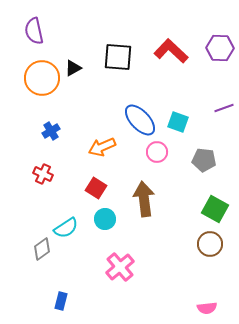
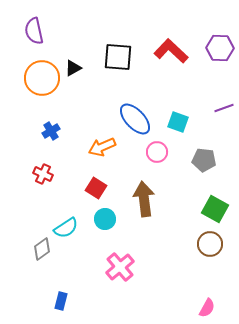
blue ellipse: moved 5 px left, 1 px up
pink semicircle: rotated 54 degrees counterclockwise
